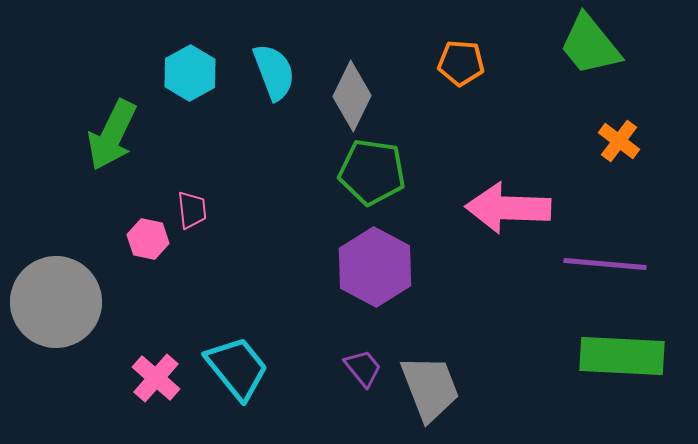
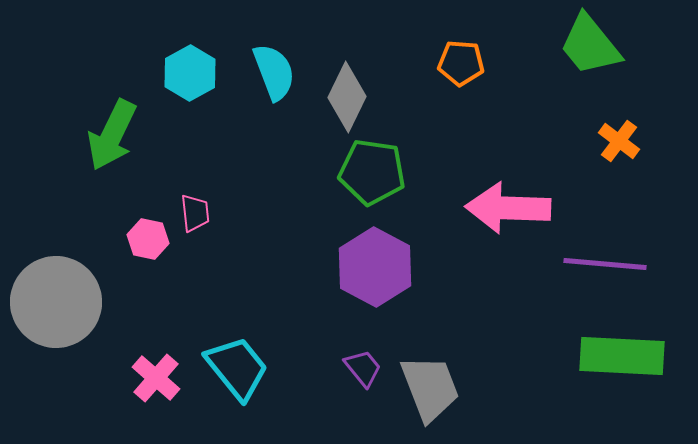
gray diamond: moved 5 px left, 1 px down
pink trapezoid: moved 3 px right, 3 px down
